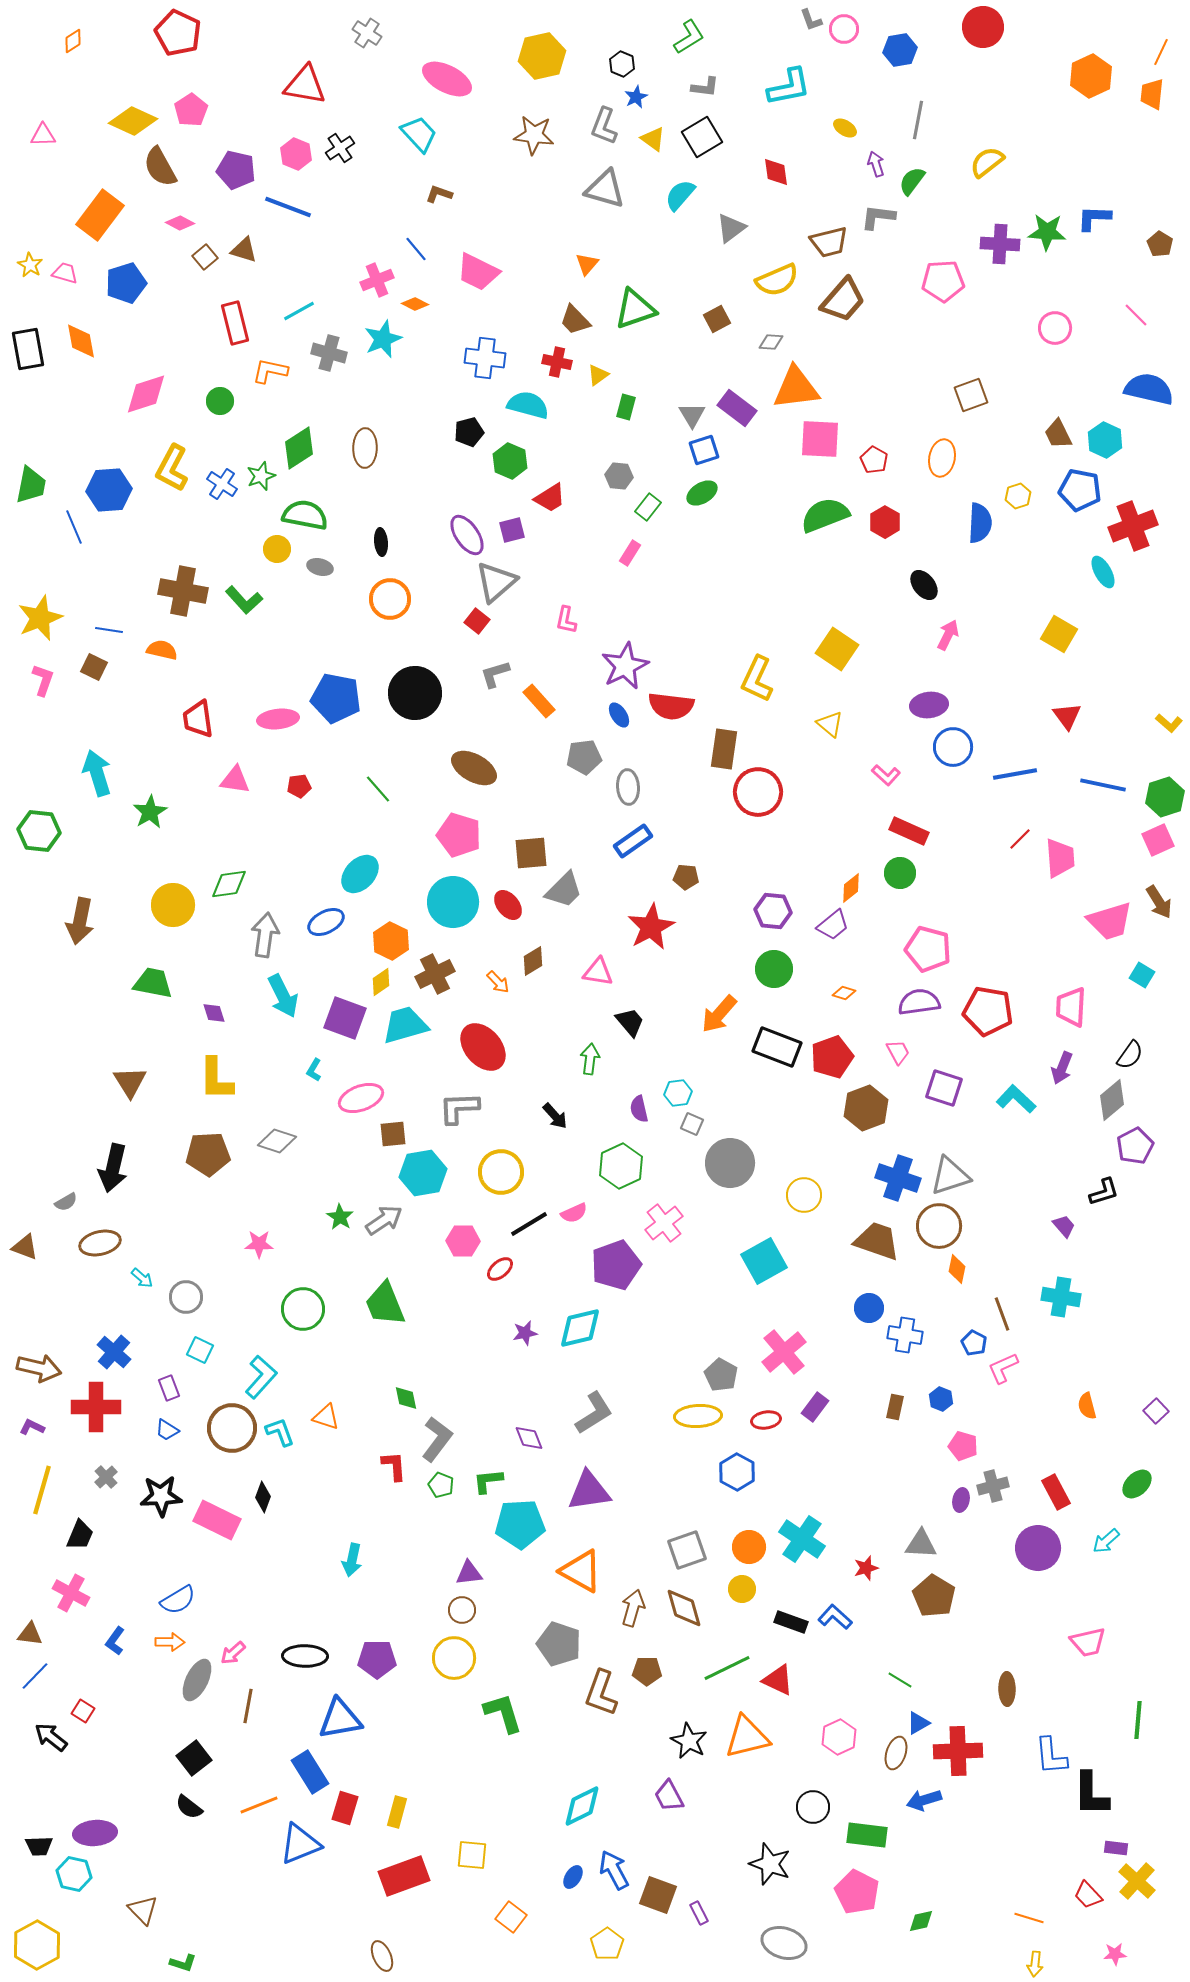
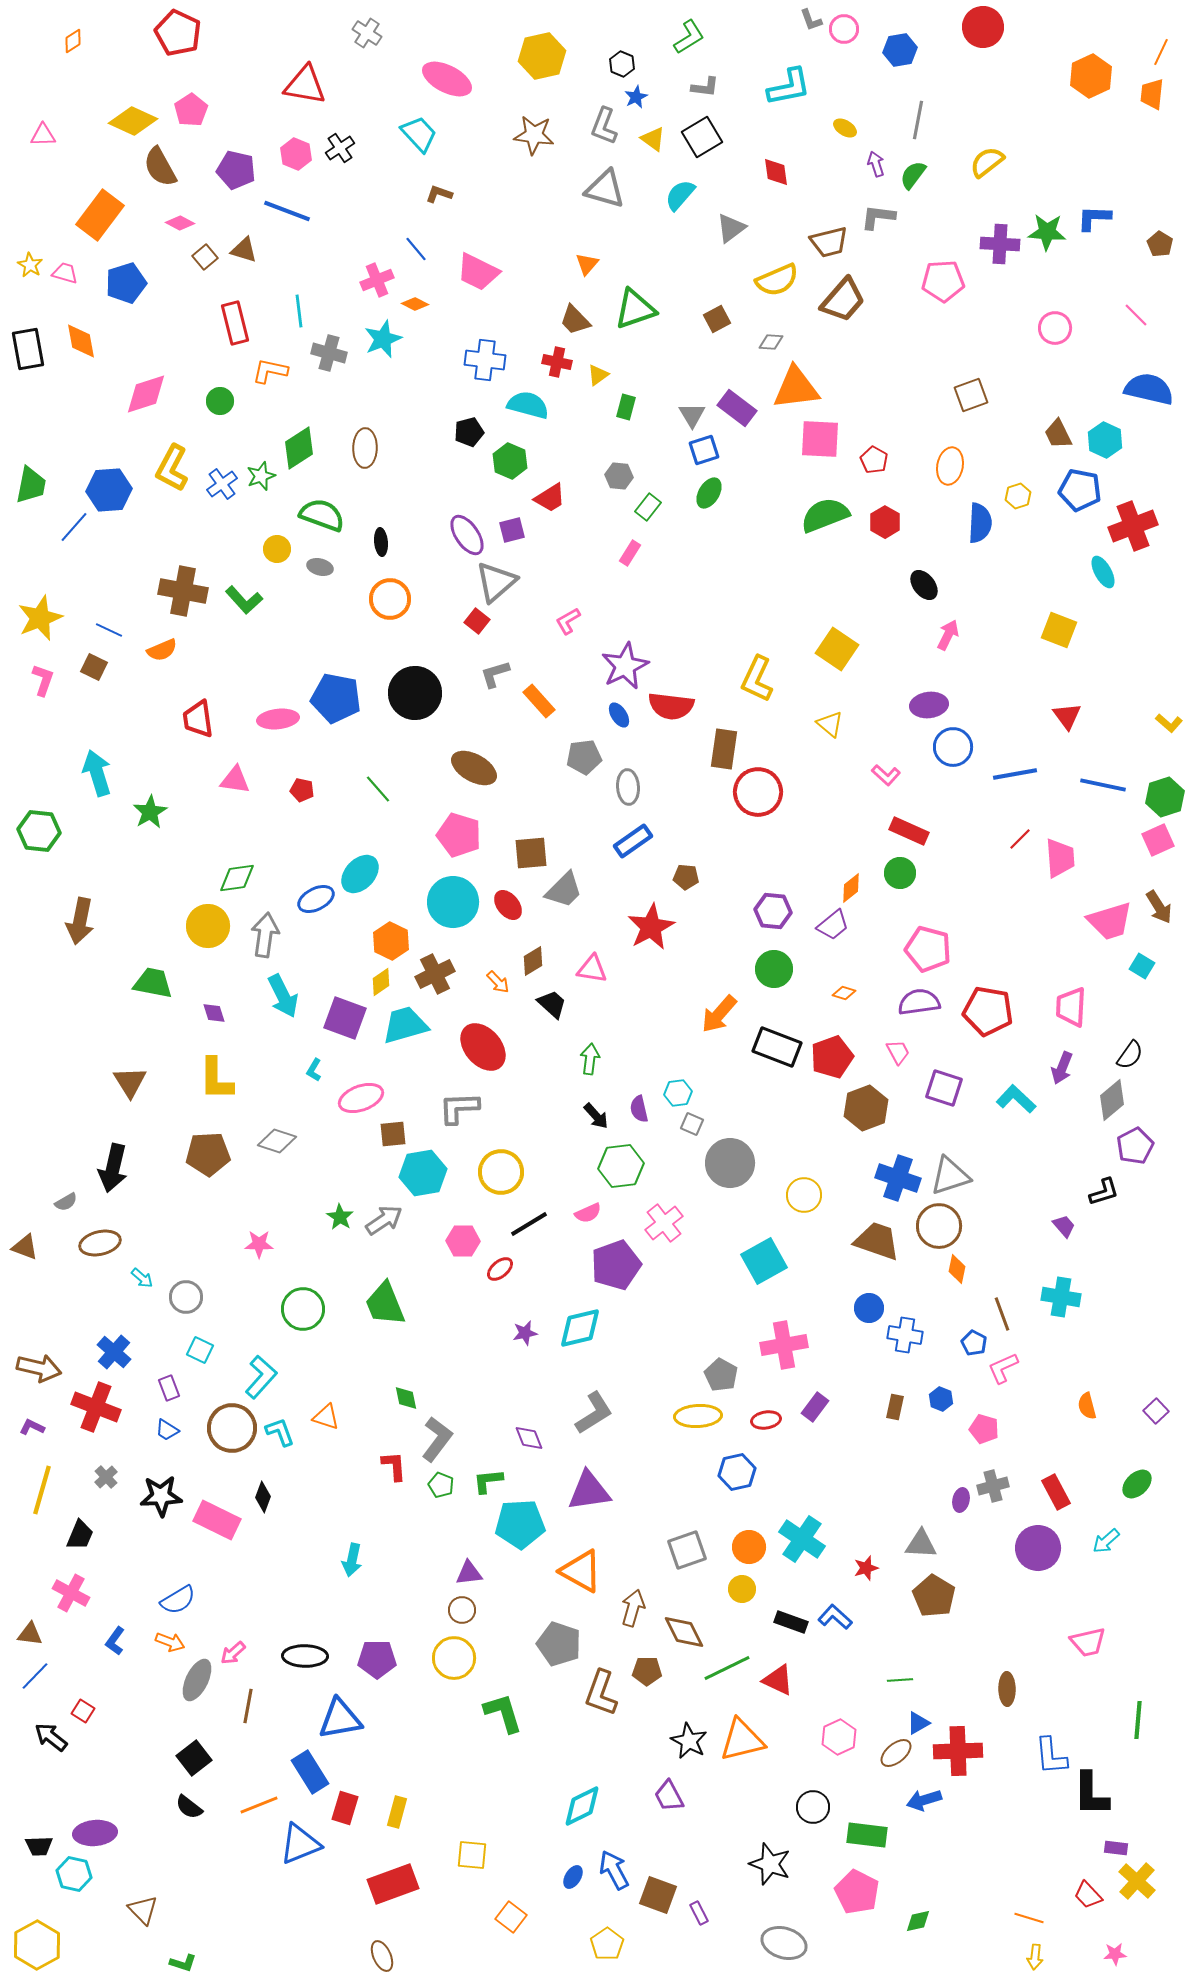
green semicircle at (912, 181): moved 1 px right, 6 px up
blue line at (288, 207): moved 1 px left, 4 px down
cyan line at (299, 311): rotated 68 degrees counterclockwise
blue cross at (485, 358): moved 2 px down
orange ellipse at (942, 458): moved 8 px right, 8 px down
blue cross at (222, 484): rotated 20 degrees clockwise
green ellipse at (702, 493): moved 7 px right; rotated 28 degrees counterclockwise
green semicircle at (305, 515): moved 17 px right; rotated 9 degrees clockwise
blue line at (74, 527): rotated 64 degrees clockwise
pink L-shape at (566, 620): moved 2 px right, 1 px down; rotated 48 degrees clockwise
blue line at (109, 630): rotated 16 degrees clockwise
yellow square at (1059, 634): moved 4 px up; rotated 9 degrees counterclockwise
orange semicircle at (162, 650): rotated 144 degrees clockwise
red pentagon at (299, 786): moved 3 px right, 4 px down; rotated 20 degrees clockwise
green diamond at (229, 884): moved 8 px right, 6 px up
brown arrow at (1159, 902): moved 5 px down
yellow circle at (173, 905): moved 35 px right, 21 px down
blue ellipse at (326, 922): moved 10 px left, 23 px up
pink triangle at (598, 972): moved 6 px left, 3 px up
cyan square at (1142, 975): moved 9 px up
black trapezoid at (630, 1022): moved 78 px left, 18 px up; rotated 8 degrees counterclockwise
black arrow at (555, 1116): moved 41 px right
green hexagon at (621, 1166): rotated 18 degrees clockwise
pink semicircle at (574, 1213): moved 14 px right
pink cross at (784, 1352): moved 7 px up; rotated 30 degrees clockwise
red cross at (96, 1407): rotated 21 degrees clockwise
pink pentagon at (963, 1446): moved 21 px right, 17 px up
blue hexagon at (737, 1472): rotated 18 degrees clockwise
brown diamond at (684, 1608): moved 24 px down; rotated 12 degrees counterclockwise
orange arrow at (170, 1642): rotated 20 degrees clockwise
green line at (900, 1680): rotated 35 degrees counterclockwise
orange triangle at (747, 1737): moved 5 px left, 3 px down
brown ellipse at (896, 1753): rotated 32 degrees clockwise
red rectangle at (404, 1876): moved 11 px left, 8 px down
green diamond at (921, 1921): moved 3 px left
yellow arrow at (1035, 1964): moved 7 px up
